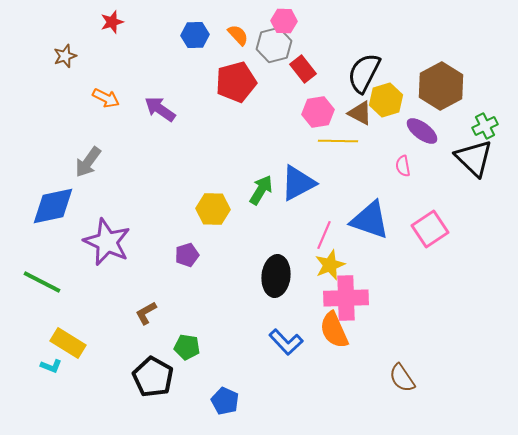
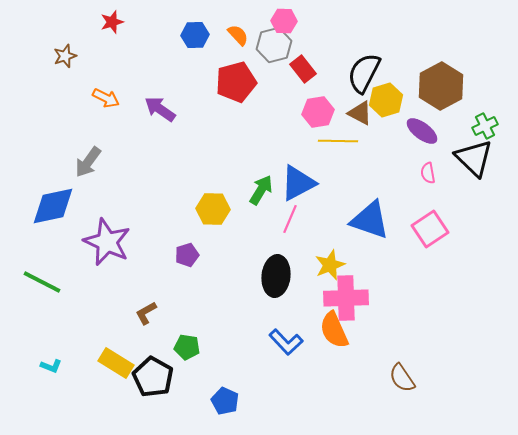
pink semicircle at (403, 166): moved 25 px right, 7 px down
pink line at (324, 235): moved 34 px left, 16 px up
yellow rectangle at (68, 343): moved 48 px right, 20 px down
